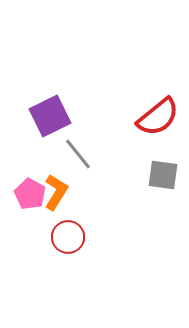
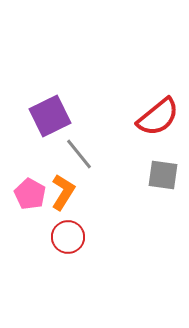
gray line: moved 1 px right
orange L-shape: moved 7 px right
